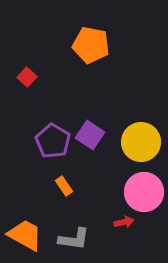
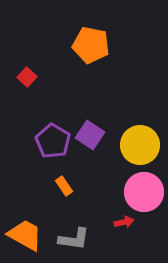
yellow circle: moved 1 px left, 3 px down
